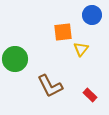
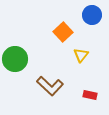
orange square: rotated 36 degrees counterclockwise
yellow triangle: moved 6 px down
brown L-shape: rotated 20 degrees counterclockwise
red rectangle: rotated 32 degrees counterclockwise
